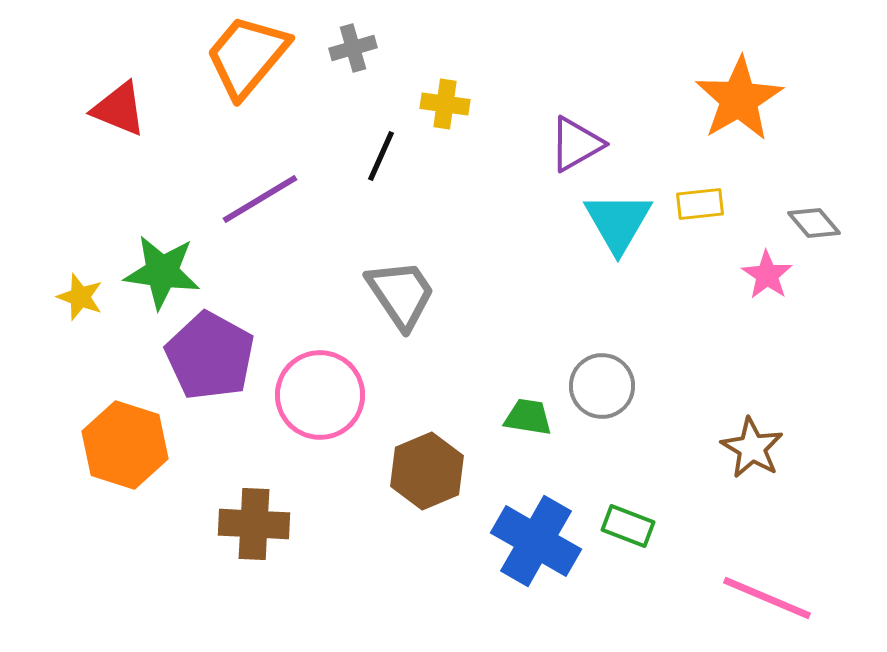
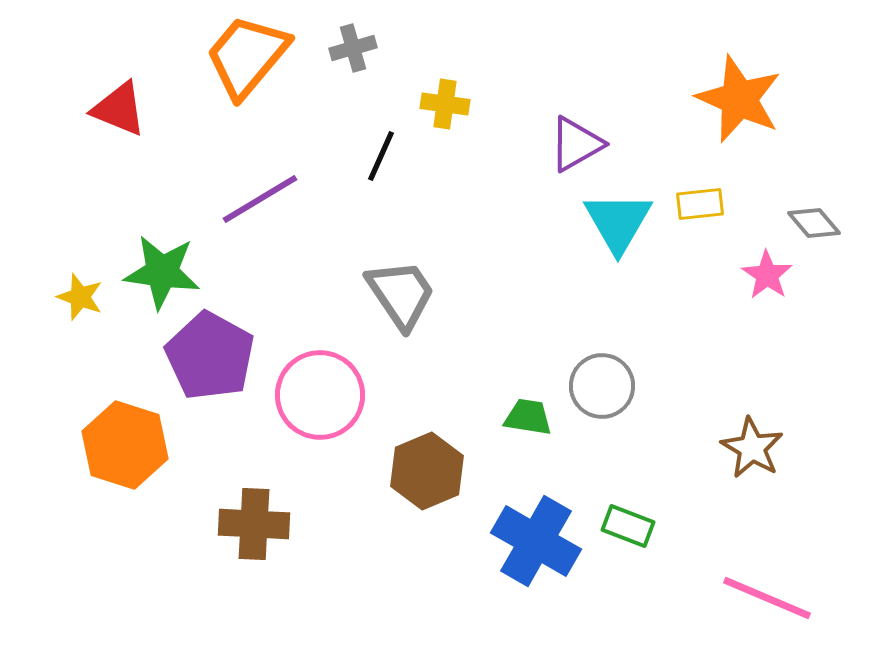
orange star: rotated 18 degrees counterclockwise
